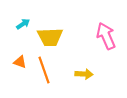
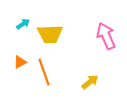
yellow trapezoid: moved 3 px up
orange triangle: rotated 48 degrees counterclockwise
orange line: moved 2 px down
yellow arrow: moved 6 px right, 8 px down; rotated 42 degrees counterclockwise
